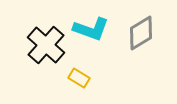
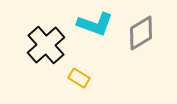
cyan L-shape: moved 4 px right, 5 px up
black cross: rotated 6 degrees clockwise
